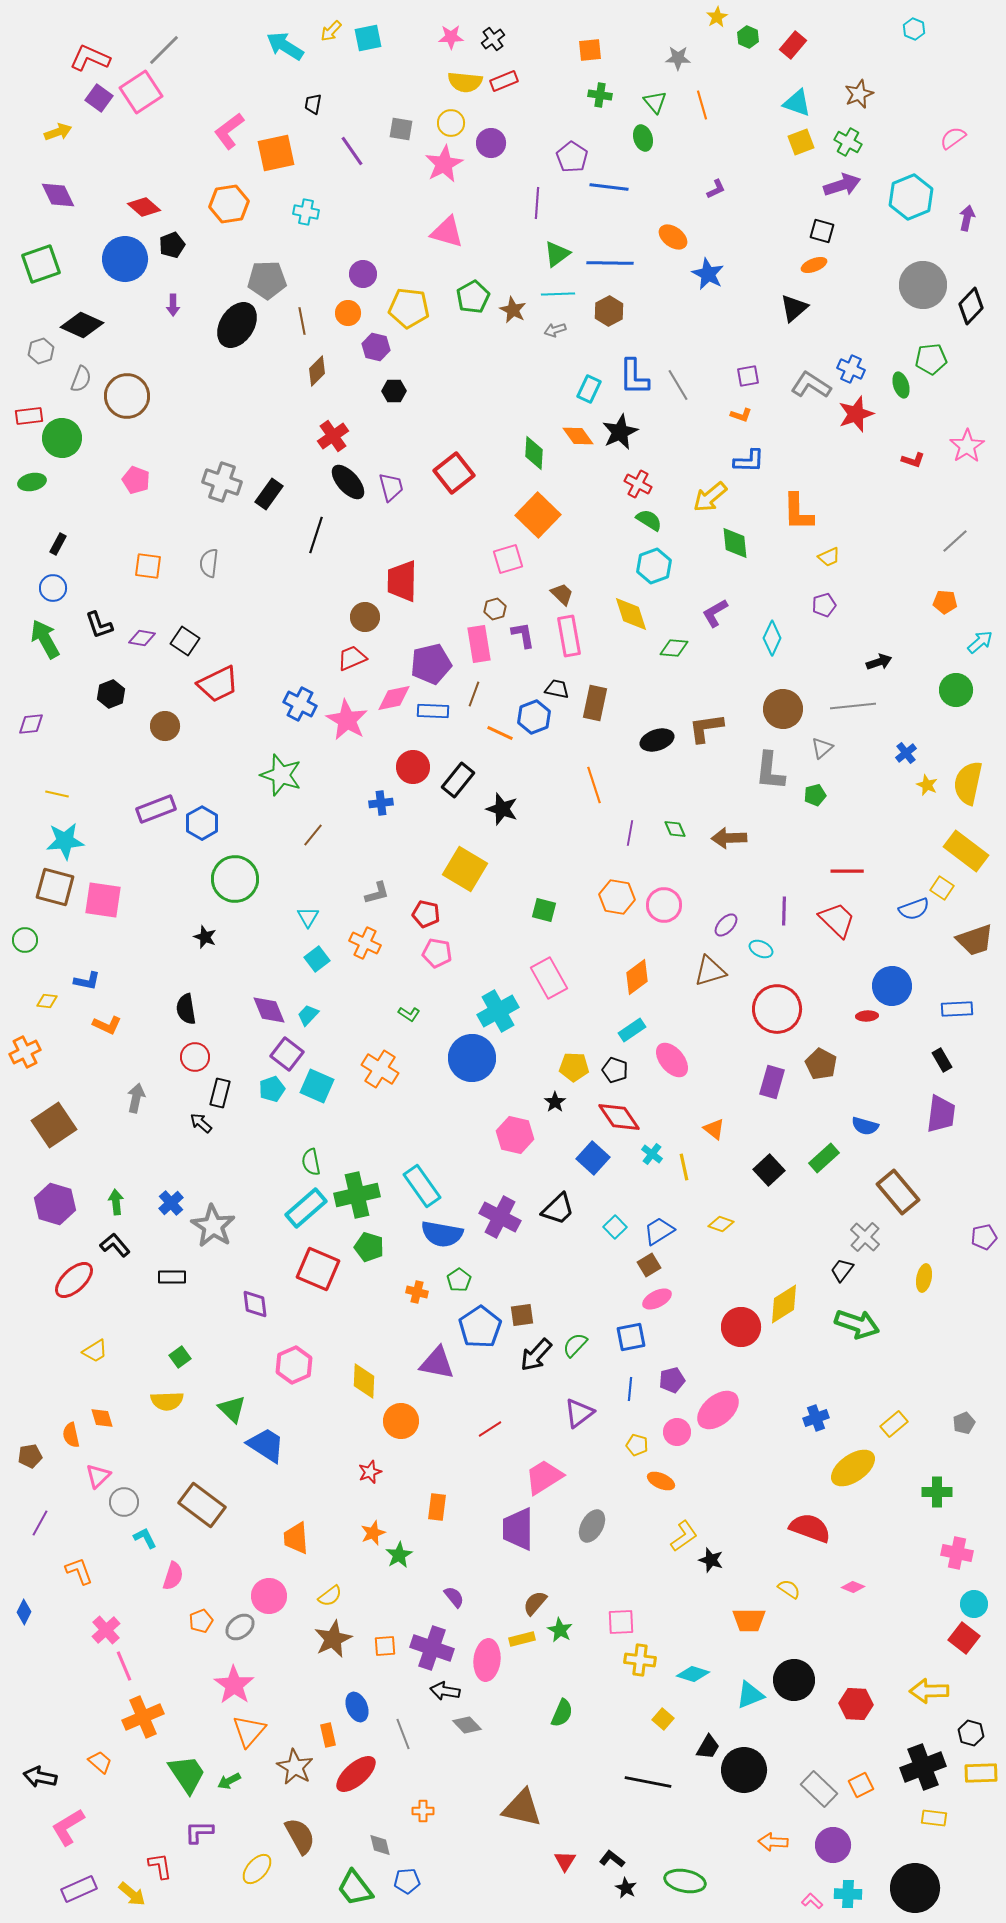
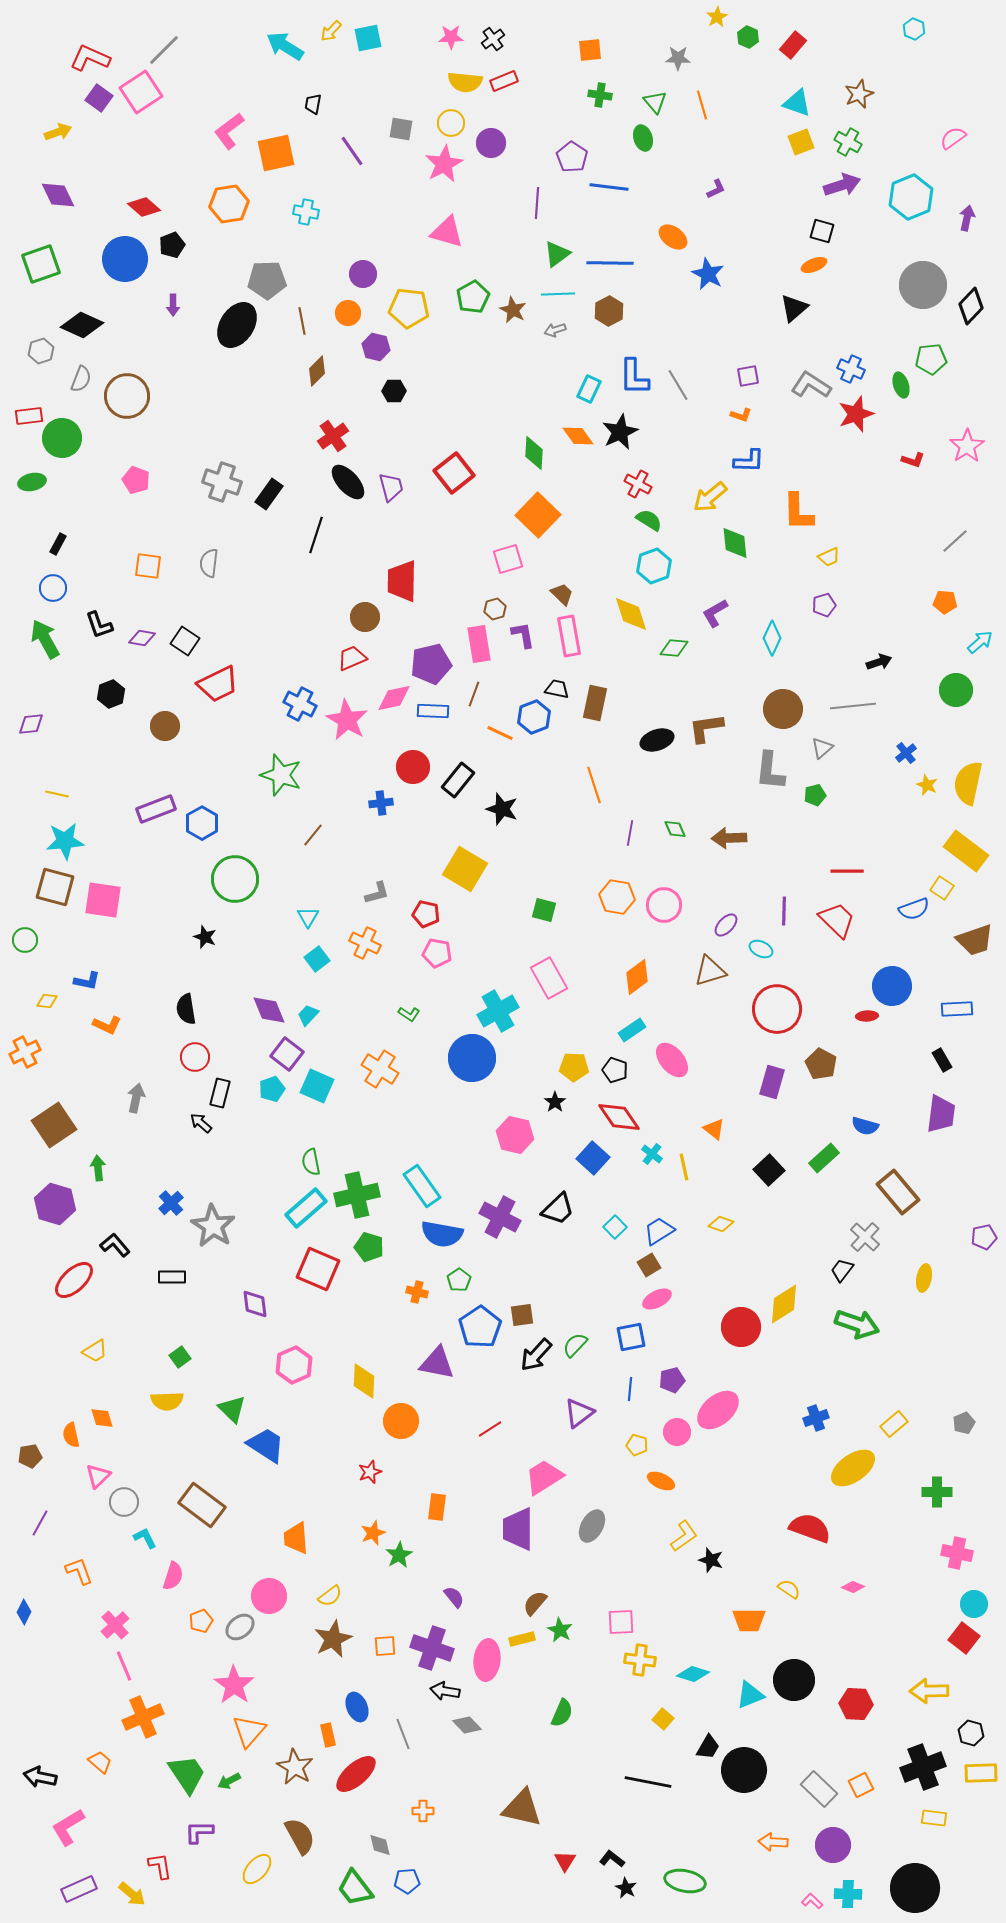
green arrow at (116, 1202): moved 18 px left, 34 px up
pink cross at (106, 1630): moved 9 px right, 5 px up
